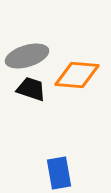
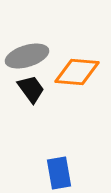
orange diamond: moved 3 px up
black trapezoid: rotated 36 degrees clockwise
